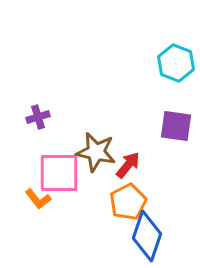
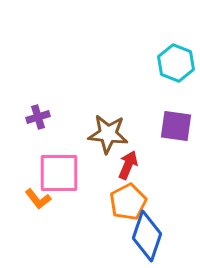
brown star: moved 12 px right, 18 px up; rotated 6 degrees counterclockwise
red arrow: rotated 16 degrees counterclockwise
